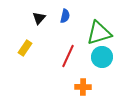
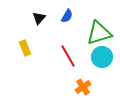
blue semicircle: moved 2 px right; rotated 16 degrees clockwise
yellow rectangle: rotated 56 degrees counterclockwise
red line: rotated 55 degrees counterclockwise
orange cross: rotated 35 degrees counterclockwise
